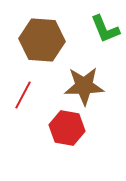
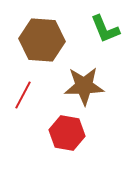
red hexagon: moved 5 px down
